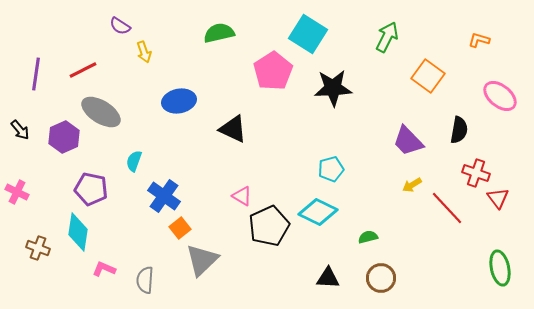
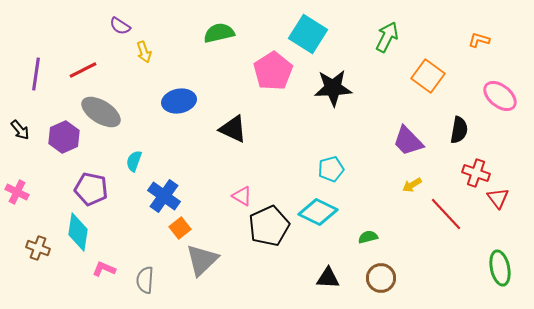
red line at (447, 208): moved 1 px left, 6 px down
